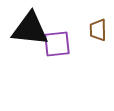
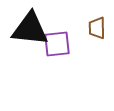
brown trapezoid: moved 1 px left, 2 px up
